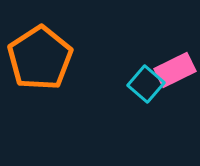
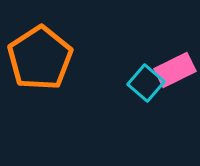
cyan square: moved 1 px up
